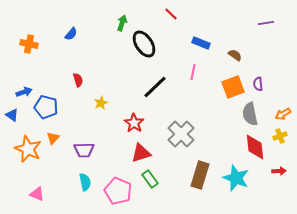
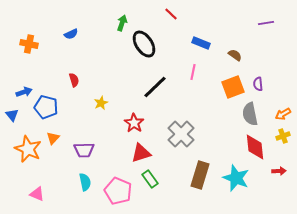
blue semicircle: rotated 24 degrees clockwise
red semicircle: moved 4 px left
blue triangle: rotated 16 degrees clockwise
yellow cross: moved 3 px right
